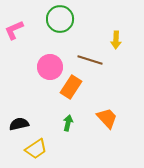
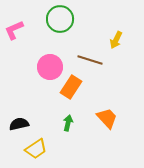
yellow arrow: rotated 24 degrees clockwise
